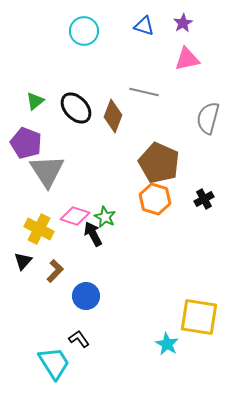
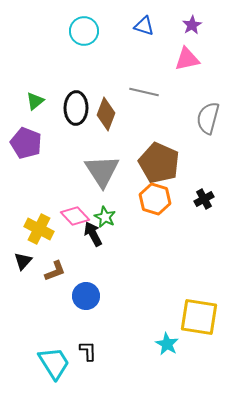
purple star: moved 9 px right, 2 px down
black ellipse: rotated 44 degrees clockwise
brown diamond: moved 7 px left, 2 px up
gray triangle: moved 55 px right
pink diamond: rotated 28 degrees clockwise
brown L-shape: rotated 25 degrees clockwise
black L-shape: moved 9 px right, 12 px down; rotated 35 degrees clockwise
